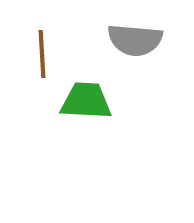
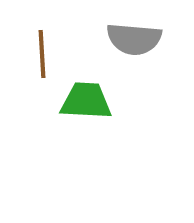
gray semicircle: moved 1 px left, 1 px up
